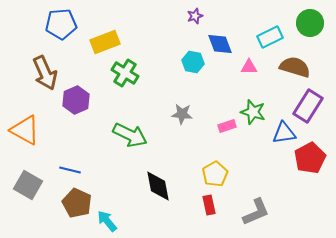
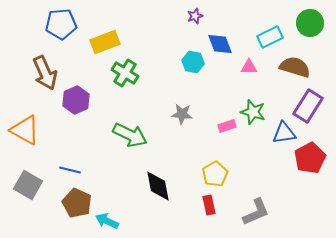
cyan arrow: rotated 25 degrees counterclockwise
